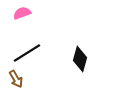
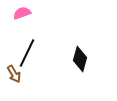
black line: rotated 32 degrees counterclockwise
brown arrow: moved 2 px left, 5 px up
